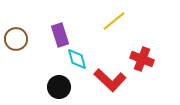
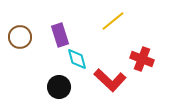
yellow line: moved 1 px left
brown circle: moved 4 px right, 2 px up
